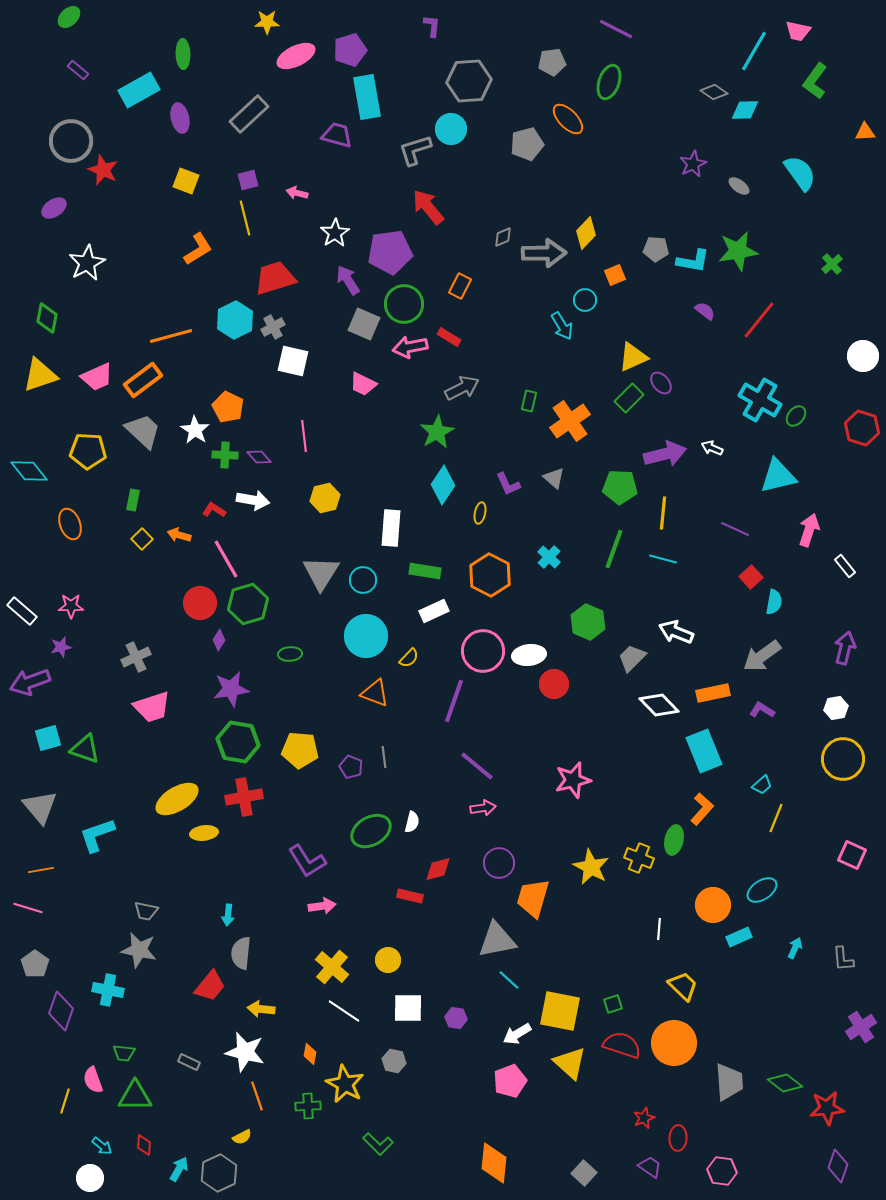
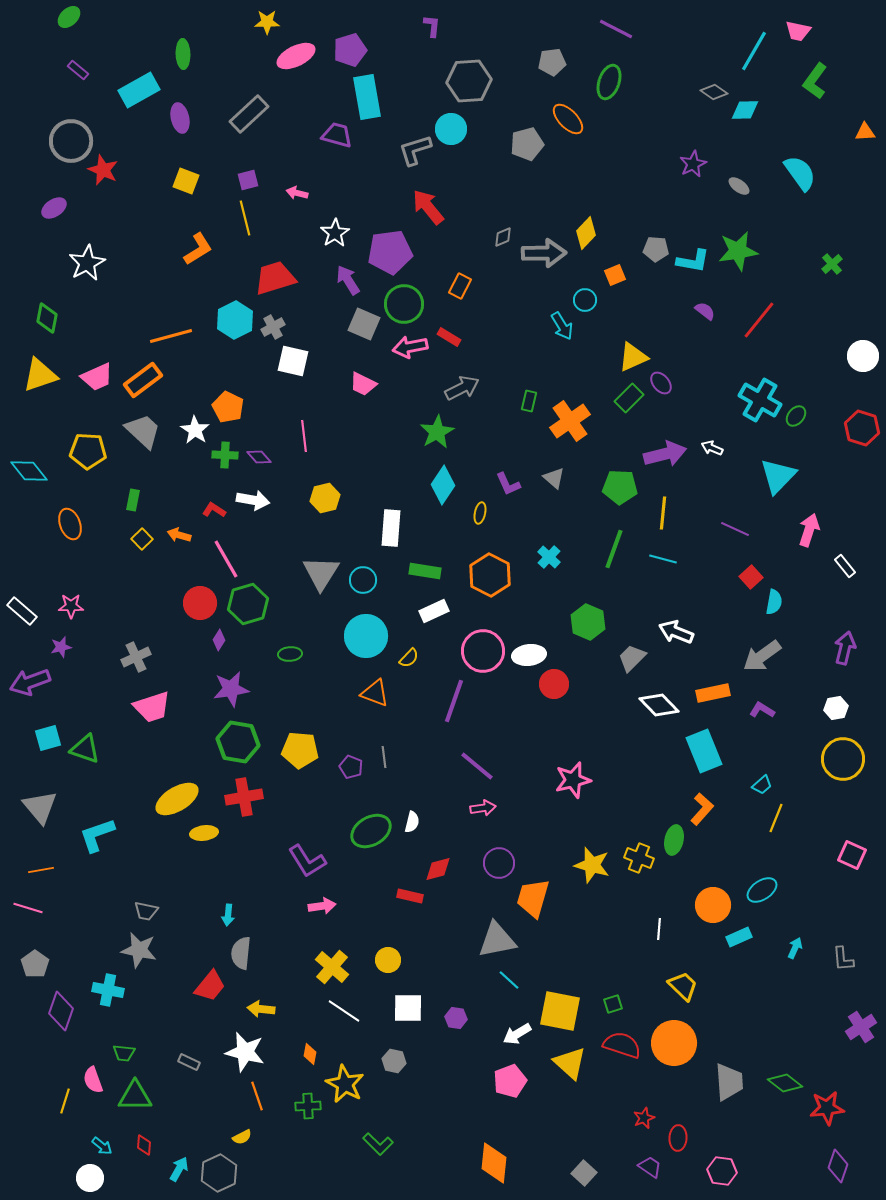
cyan triangle at (778, 476): rotated 33 degrees counterclockwise
yellow star at (591, 867): moved 1 px right, 2 px up; rotated 12 degrees counterclockwise
